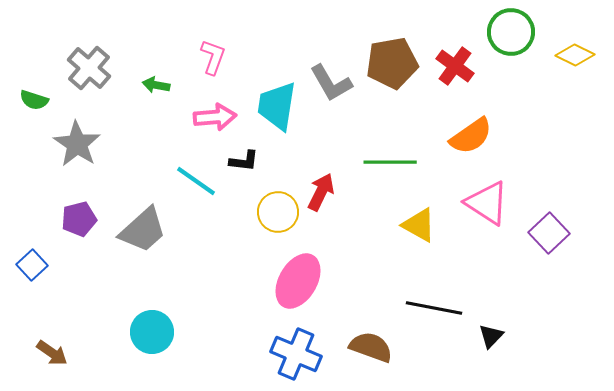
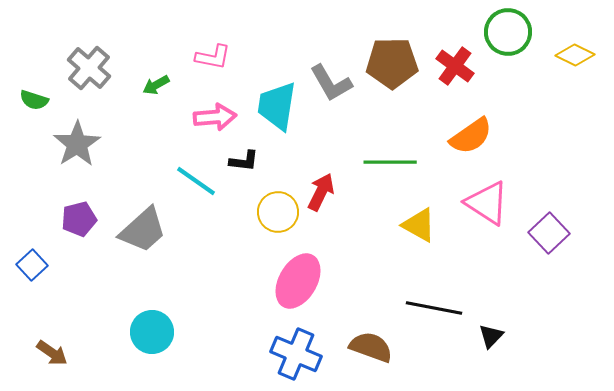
green circle: moved 3 px left
pink L-shape: rotated 81 degrees clockwise
brown pentagon: rotated 9 degrees clockwise
green arrow: rotated 40 degrees counterclockwise
gray star: rotated 6 degrees clockwise
